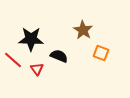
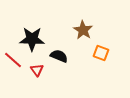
black star: moved 1 px right
red triangle: moved 1 px down
